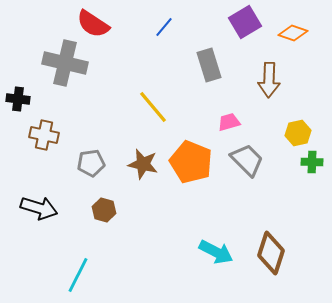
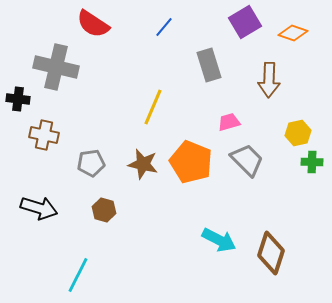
gray cross: moved 9 px left, 4 px down
yellow line: rotated 63 degrees clockwise
cyan arrow: moved 3 px right, 12 px up
